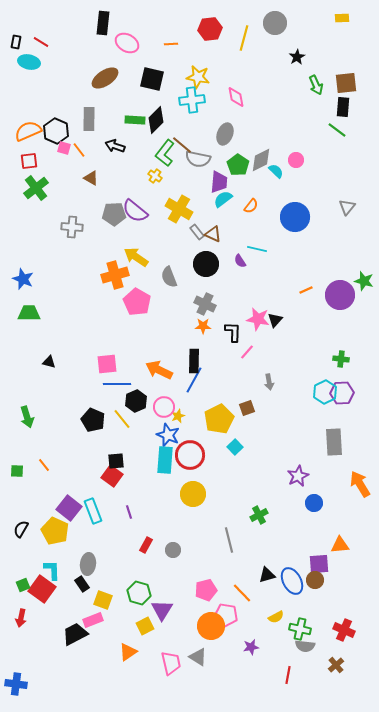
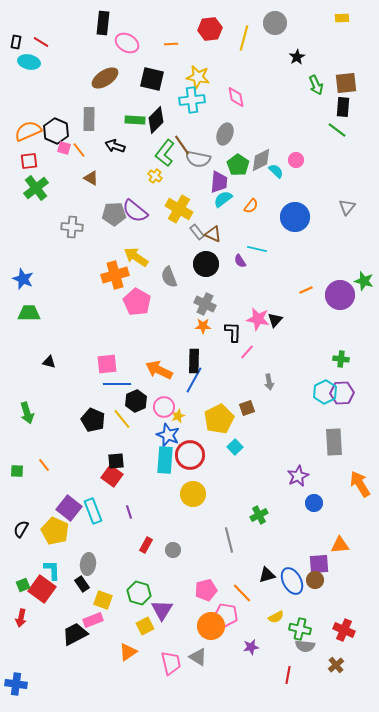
brown line at (182, 145): rotated 15 degrees clockwise
green arrow at (27, 417): moved 4 px up
